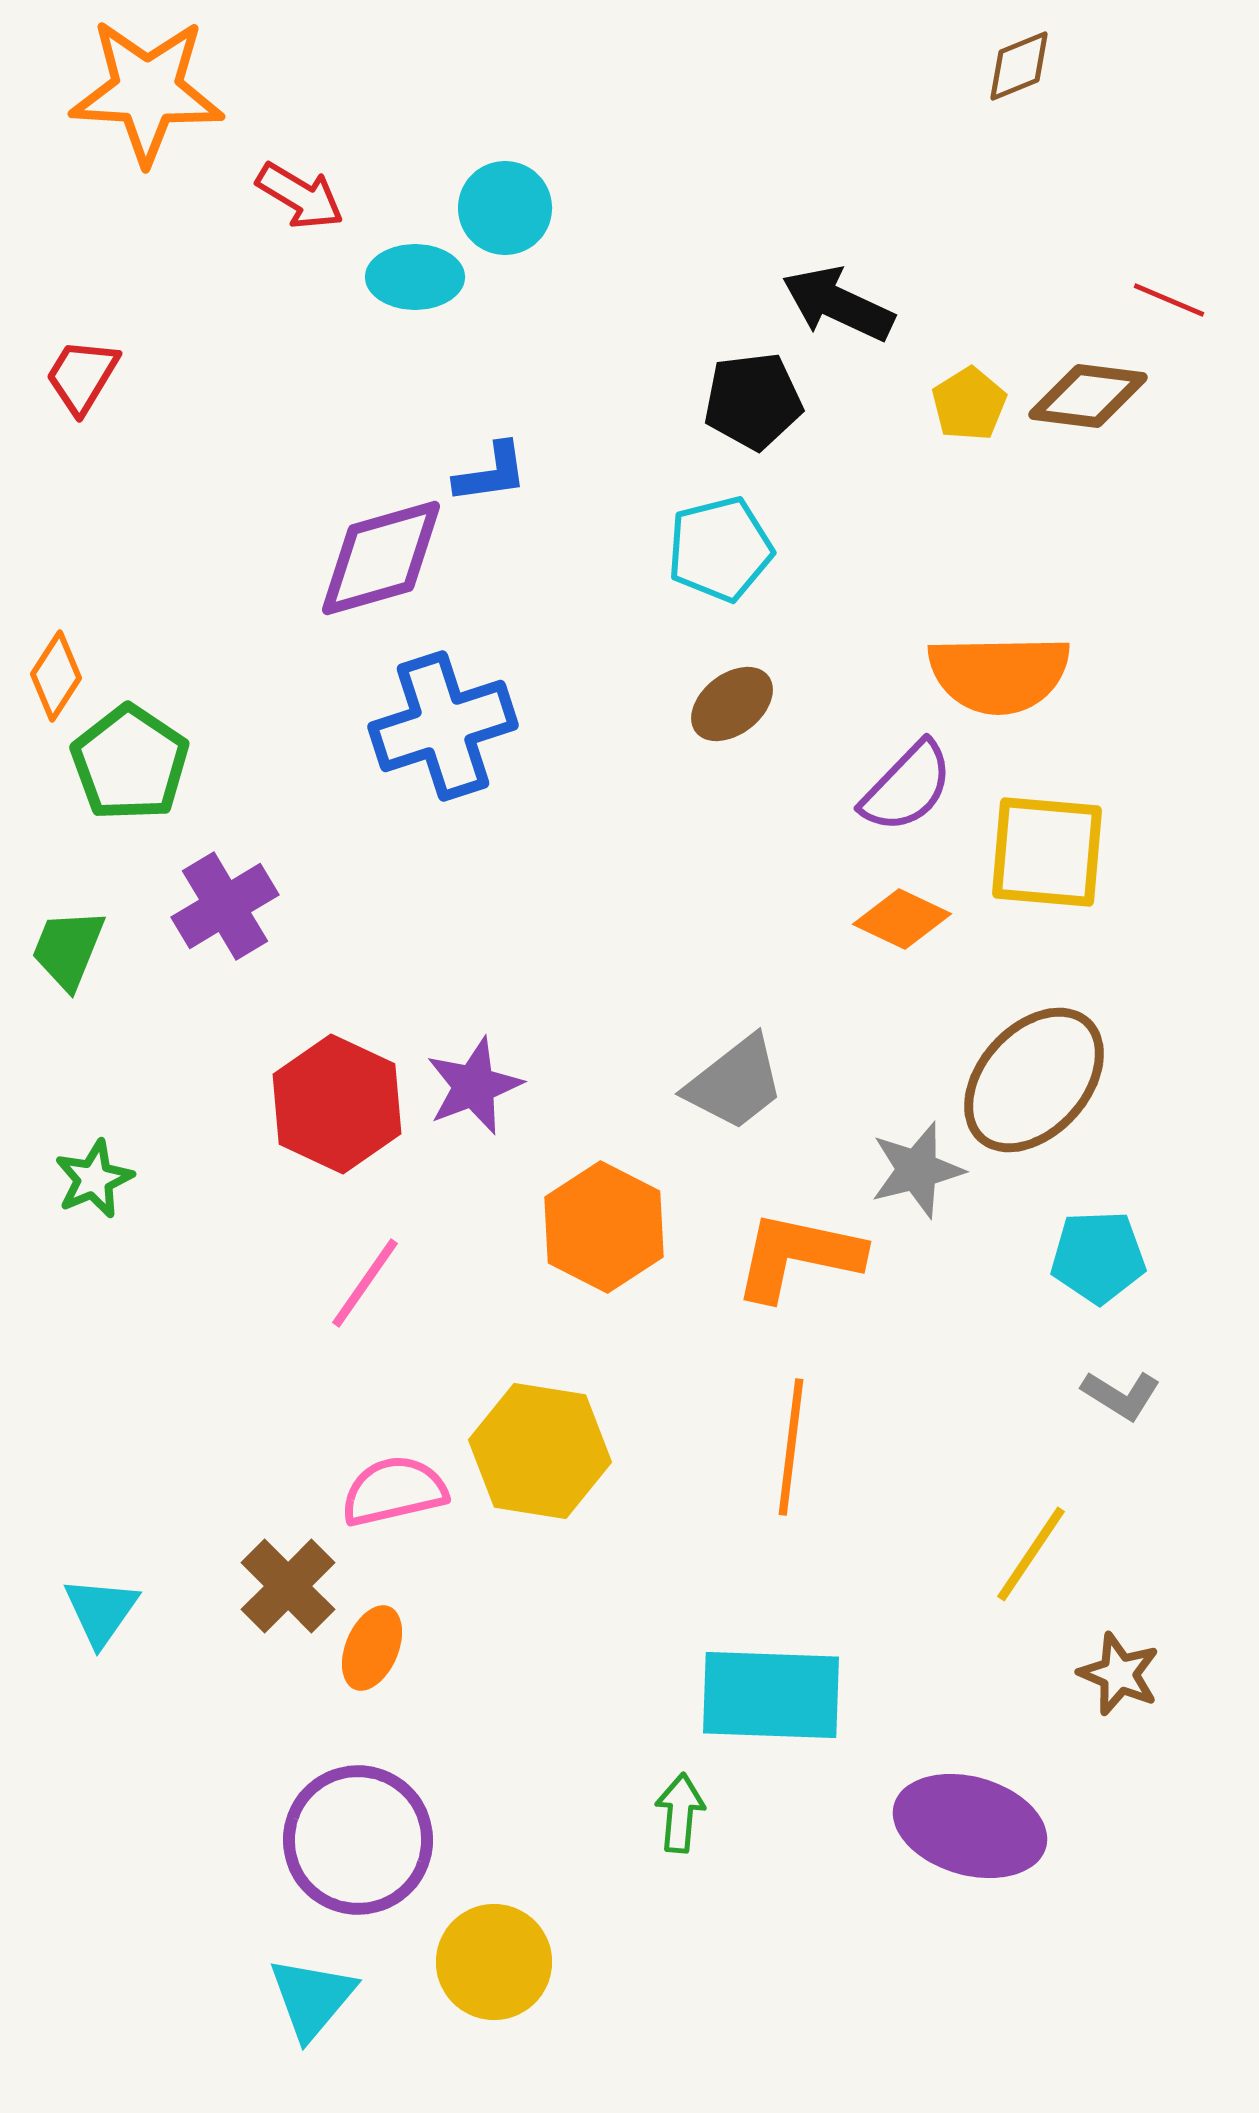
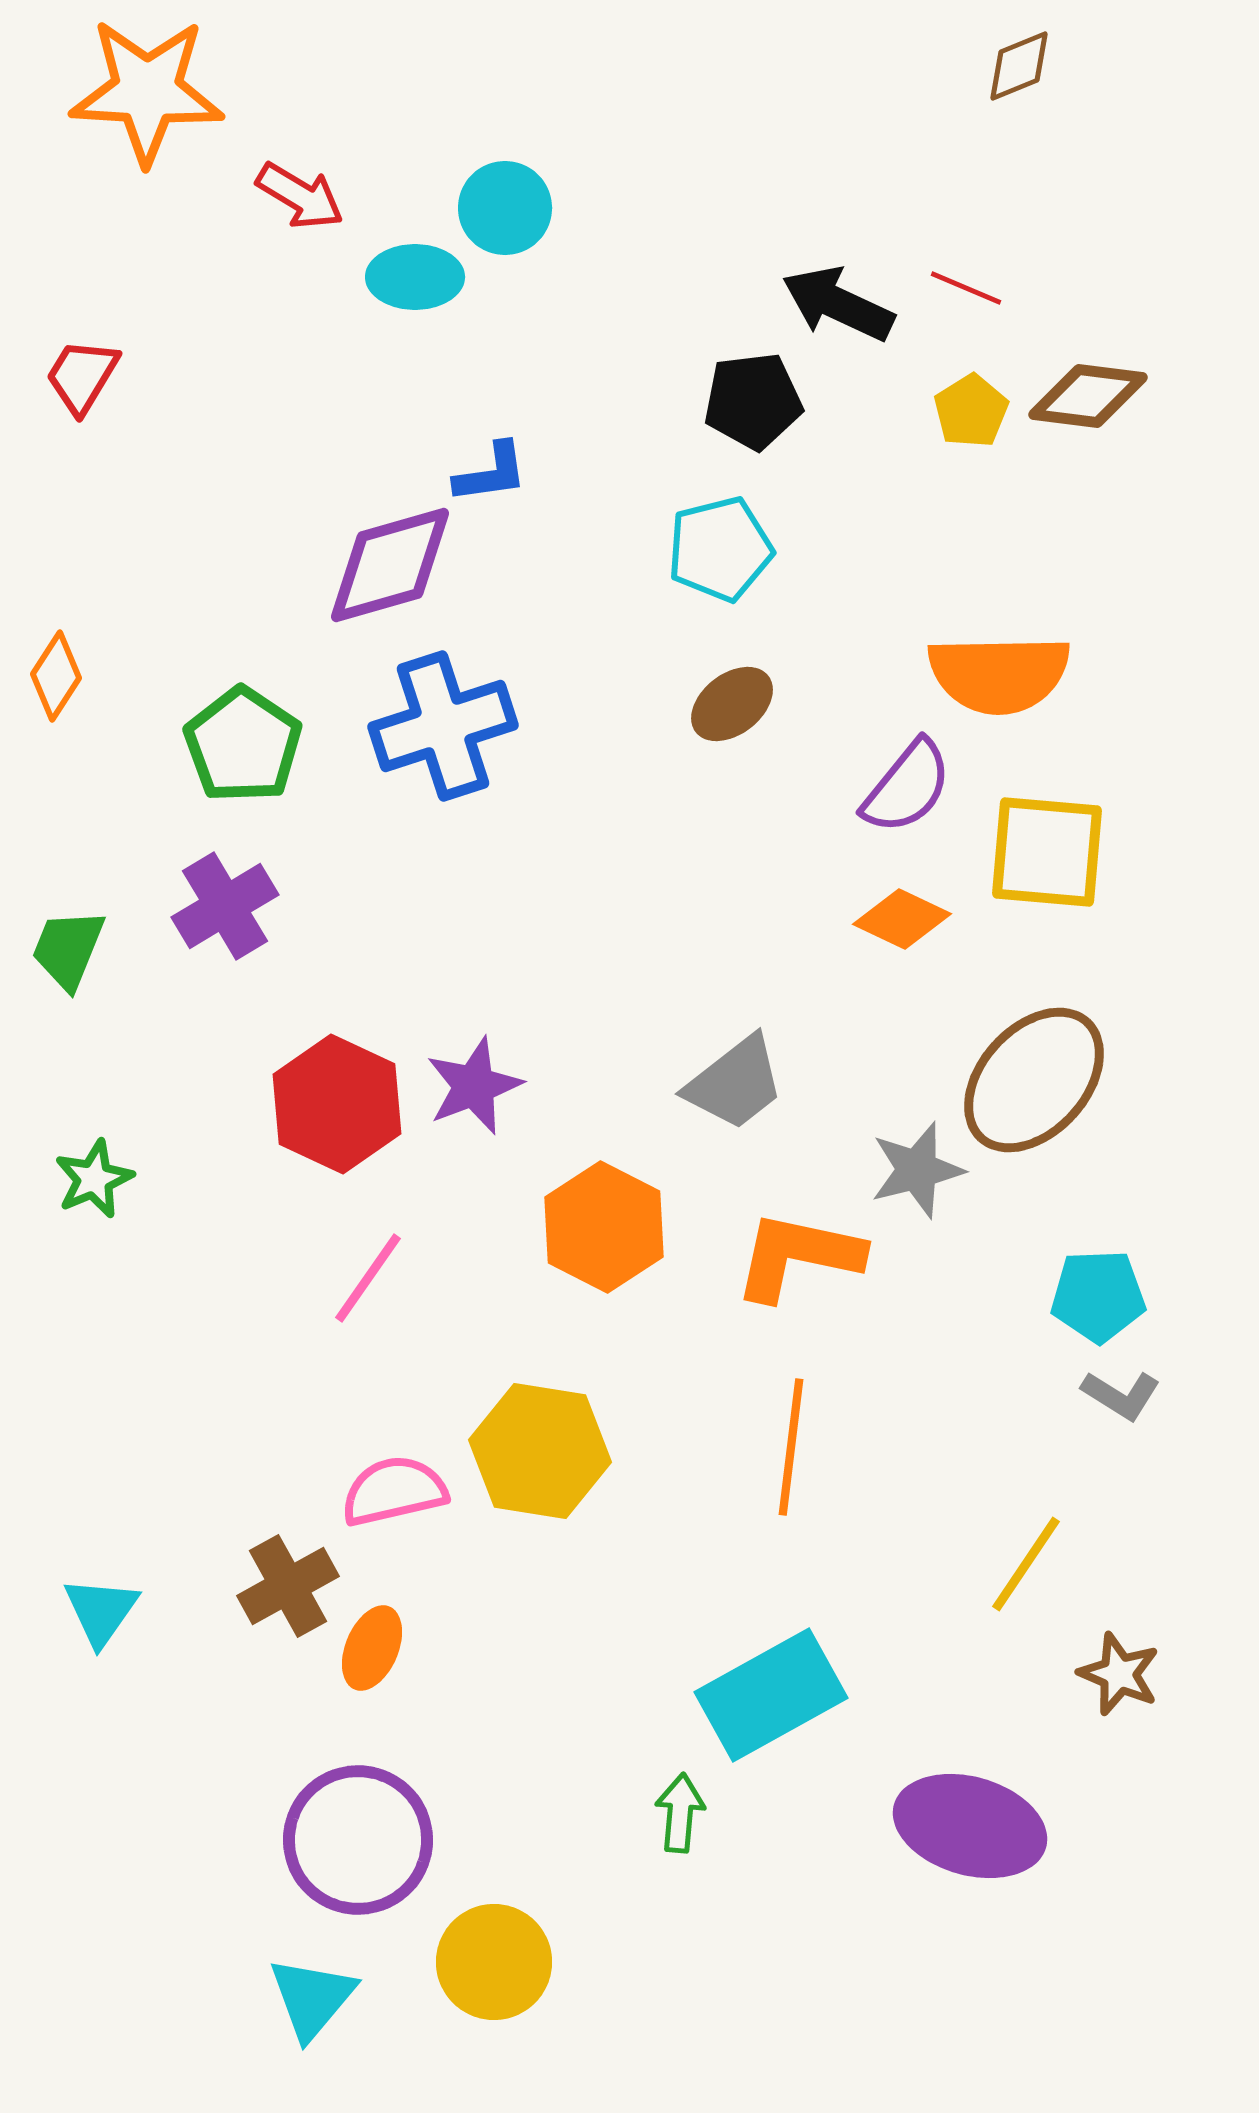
red line at (1169, 300): moved 203 px left, 12 px up
yellow pentagon at (969, 404): moved 2 px right, 7 px down
purple diamond at (381, 558): moved 9 px right, 7 px down
green pentagon at (130, 763): moved 113 px right, 18 px up
purple semicircle at (907, 787): rotated 5 degrees counterclockwise
cyan pentagon at (1098, 1257): moved 39 px down
pink line at (365, 1283): moved 3 px right, 5 px up
yellow line at (1031, 1554): moved 5 px left, 10 px down
brown cross at (288, 1586): rotated 16 degrees clockwise
cyan rectangle at (771, 1695): rotated 31 degrees counterclockwise
